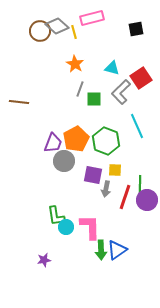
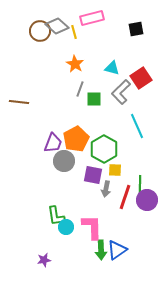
green hexagon: moved 2 px left, 8 px down; rotated 8 degrees clockwise
pink L-shape: moved 2 px right
